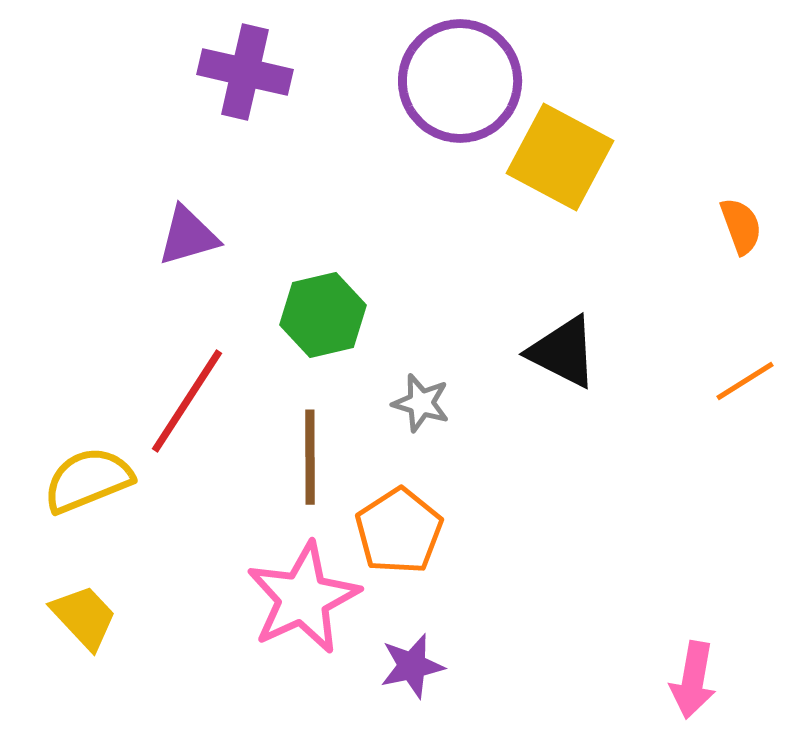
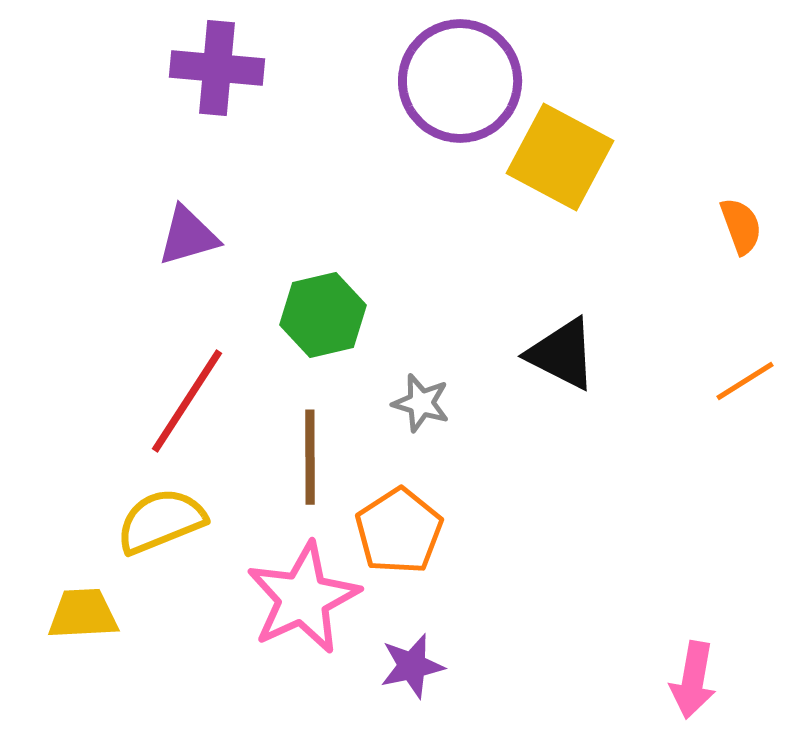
purple cross: moved 28 px left, 4 px up; rotated 8 degrees counterclockwise
black triangle: moved 1 px left, 2 px down
yellow semicircle: moved 73 px right, 41 px down
yellow trapezoid: moved 1 px left, 3 px up; rotated 50 degrees counterclockwise
